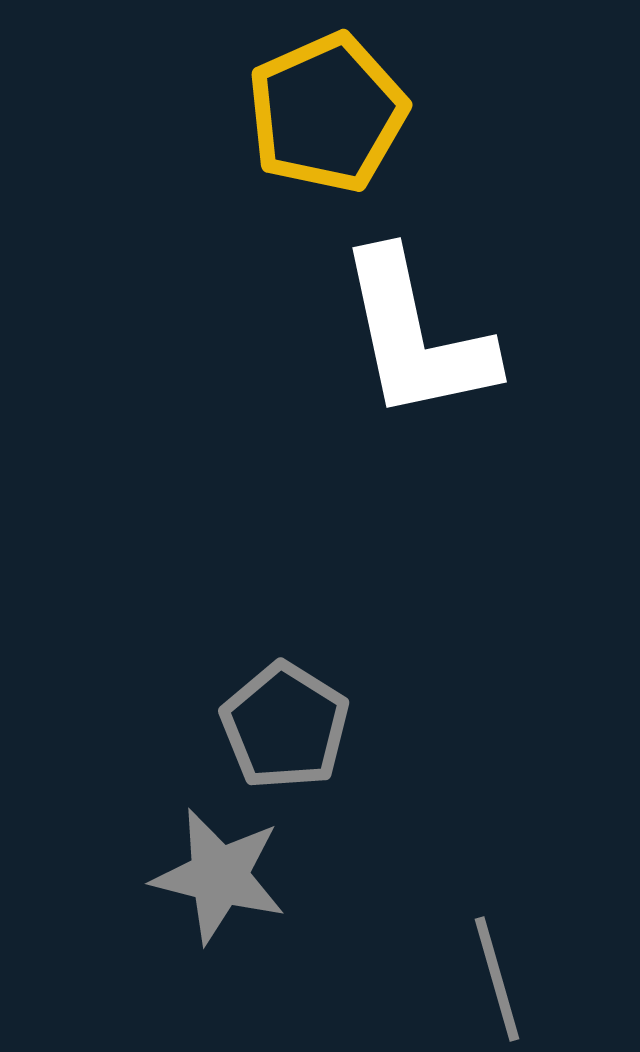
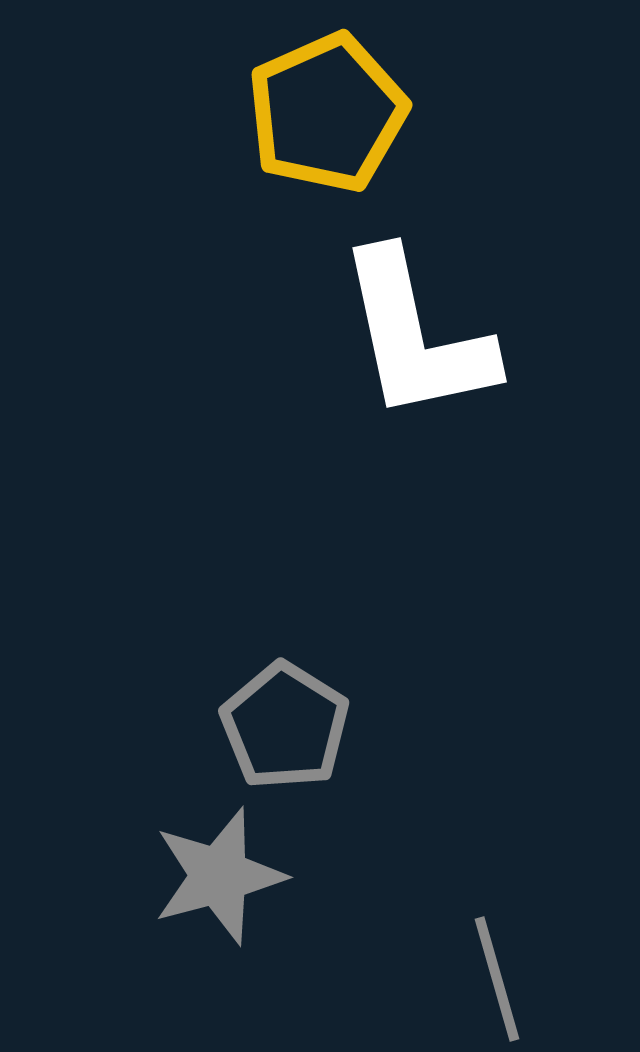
gray star: rotated 29 degrees counterclockwise
